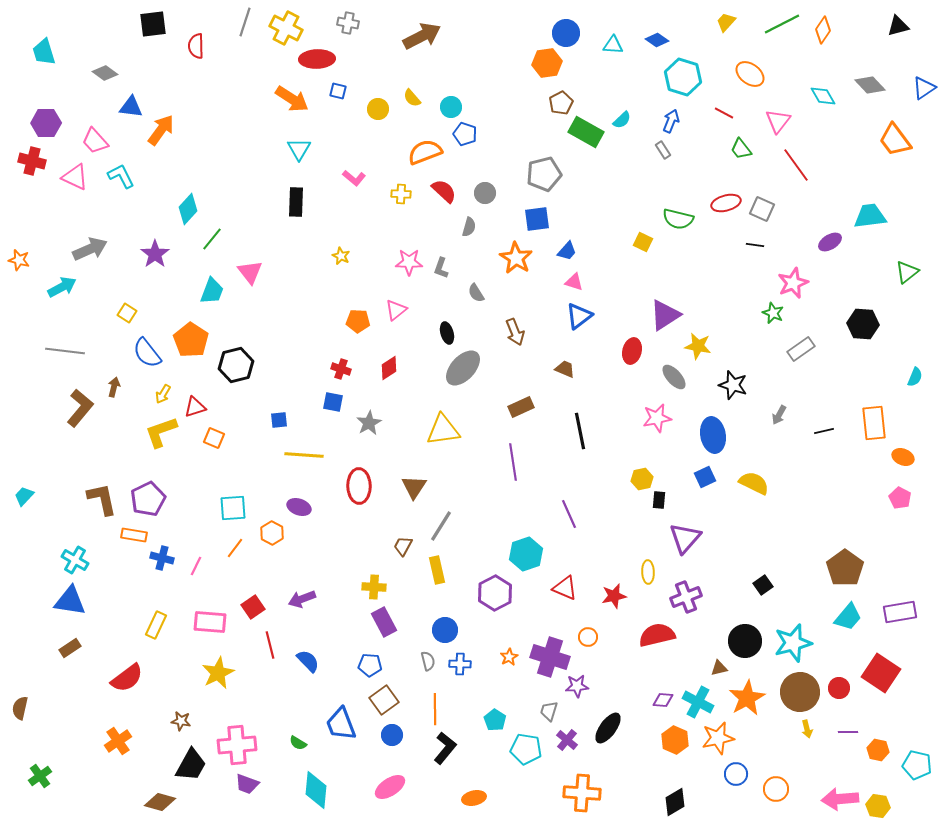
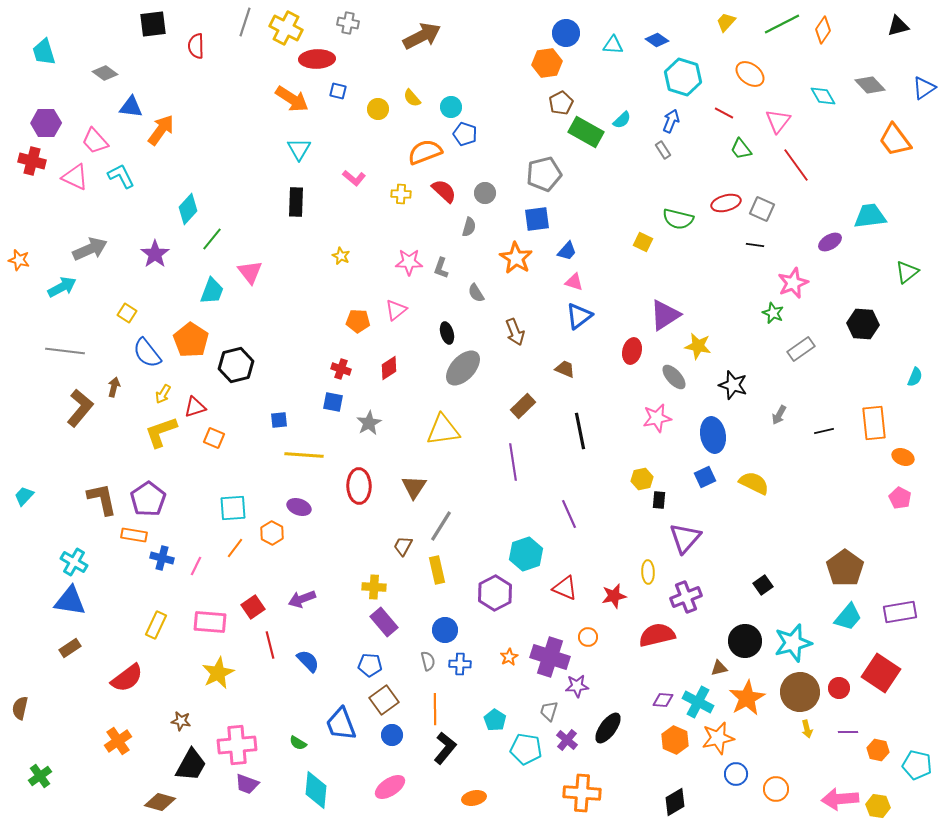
brown rectangle at (521, 407): moved 2 px right, 1 px up; rotated 20 degrees counterclockwise
purple pentagon at (148, 499): rotated 8 degrees counterclockwise
cyan cross at (75, 560): moved 1 px left, 2 px down
purple rectangle at (384, 622): rotated 12 degrees counterclockwise
